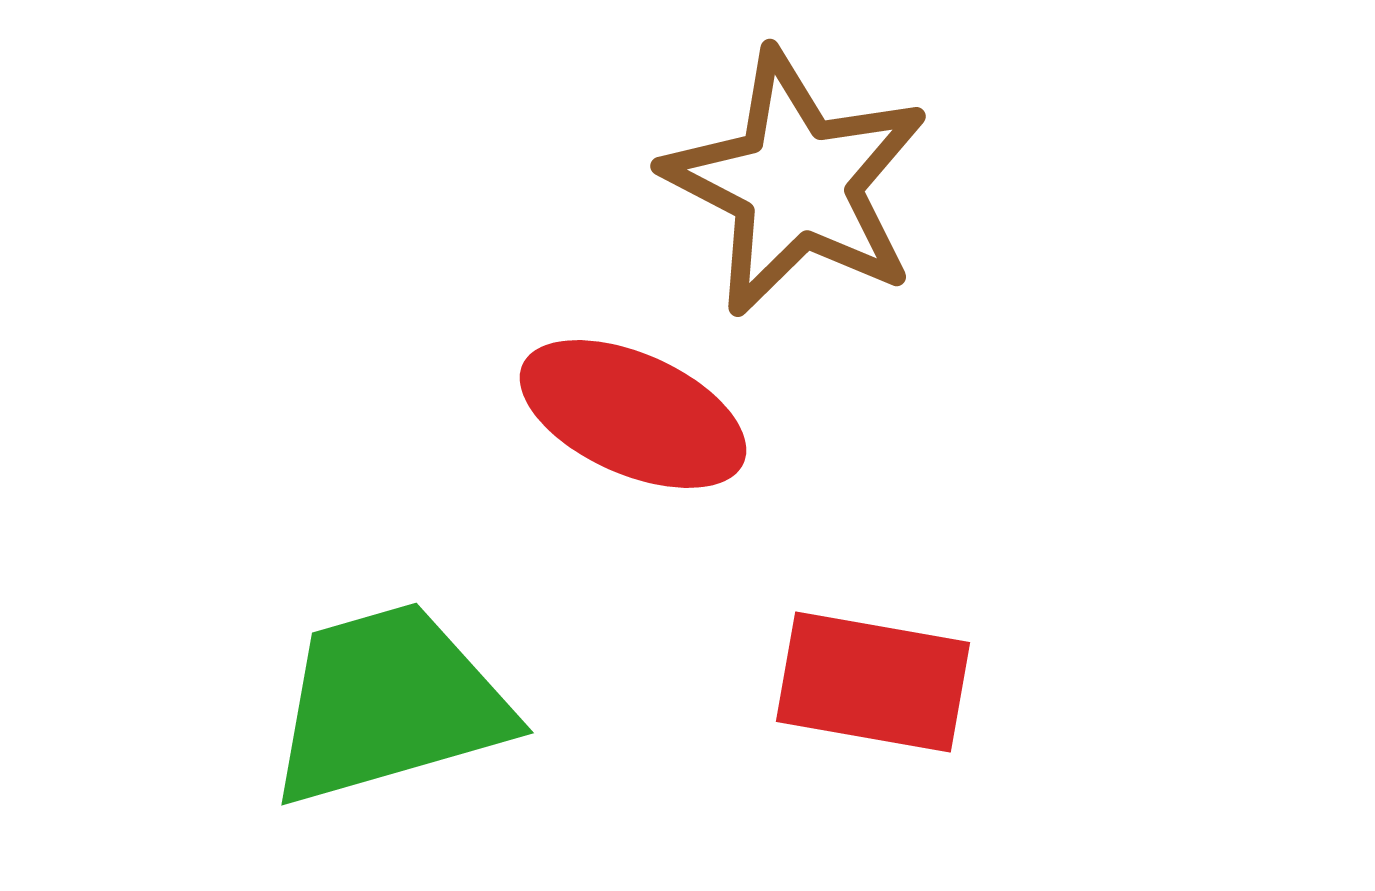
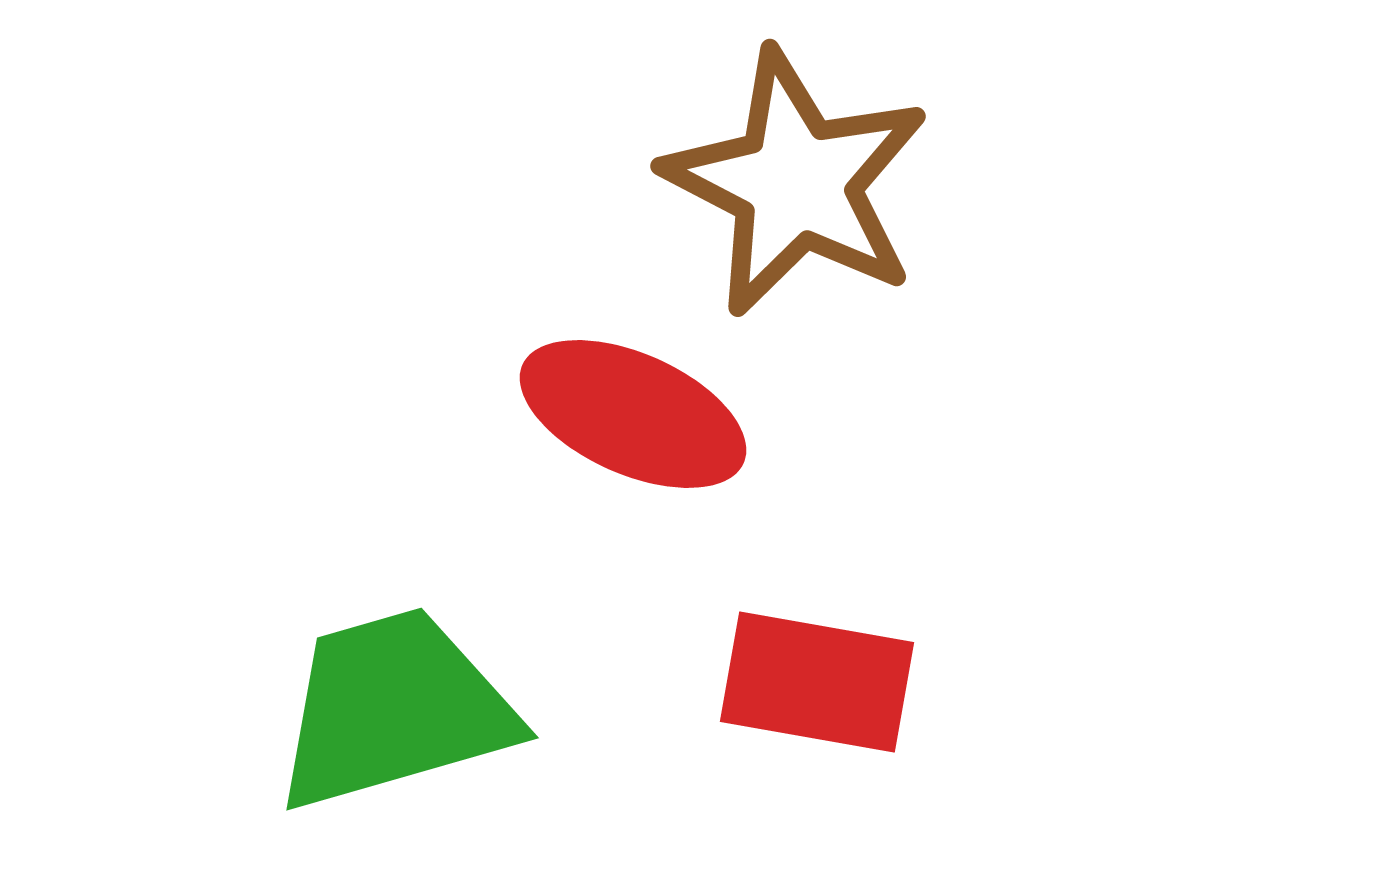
red rectangle: moved 56 px left
green trapezoid: moved 5 px right, 5 px down
